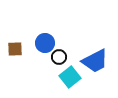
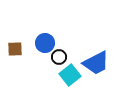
blue trapezoid: moved 1 px right, 2 px down
cyan square: moved 2 px up
